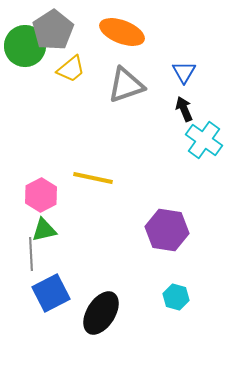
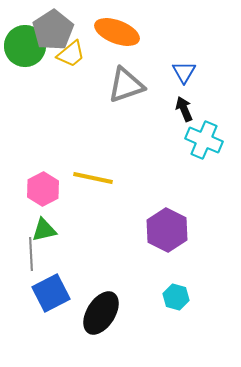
orange ellipse: moved 5 px left
yellow trapezoid: moved 15 px up
cyan cross: rotated 12 degrees counterclockwise
pink hexagon: moved 2 px right, 6 px up
purple hexagon: rotated 18 degrees clockwise
